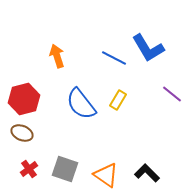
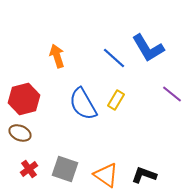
blue line: rotated 15 degrees clockwise
yellow rectangle: moved 2 px left
blue semicircle: moved 2 px right; rotated 8 degrees clockwise
brown ellipse: moved 2 px left
black L-shape: moved 3 px left, 2 px down; rotated 25 degrees counterclockwise
